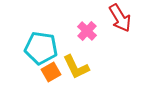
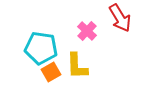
yellow L-shape: moved 1 px right, 1 px up; rotated 24 degrees clockwise
